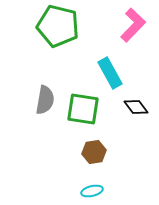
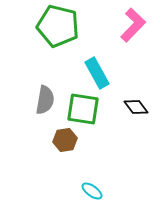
cyan rectangle: moved 13 px left
brown hexagon: moved 29 px left, 12 px up
cyan ellipse: rotated 50 degrees clockwise
